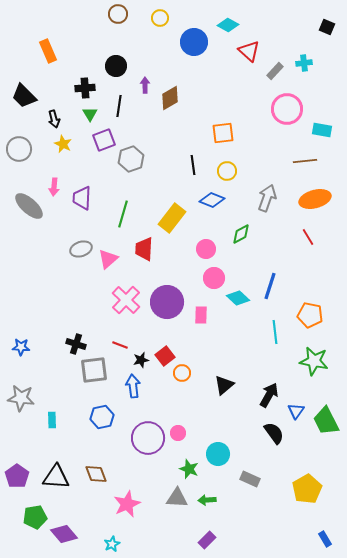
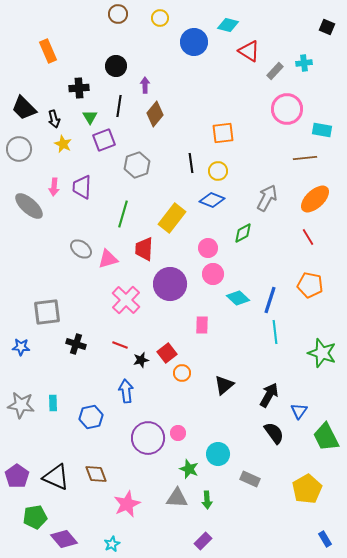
cyan diamond at (228, 25): rotated 15 degrees counterclockwise
red triangle at (249, 51): rotated 10 degrees counterclockwise
black cross at (85, 88): moved 6 px left
black trapezoid at (24, 96): moved 12 px down
brown diamond at (170, 98): moved 15 px left, 16 px down; rotated 20 degrees counterclockwise
green triangle at (90, 114): moved 3 px down
gray hexagon at (131, 159): moved 6 px right, 6 px down
brown line at (305, 161): moved 3 px up
black line at (193, 165): moved 2 px left, 2 px up
yellow circle at (227, 171): moved 9 px left
purple trapezoid at (82, 198): moved 11 px up
gray arrow at (267, 198): rotated 8 degrees clockwise
orange ellipse at (315, 199): rotated 28 degrees counterclockwise
green diamond at (241, 234): moved 2 px right, 1 px up
gray ellipse at (81, 249): rotated 55 degrees clockwise
pink circle at (206, 249): moved 2 px right, 1 px up
pink triangle at (108, 259): rotated 25 degrees clockwise
pink circle at (214, 278): moved 1 px left, 4 px up
blue line at (270, 286): moved 14 px down
purple circle at (167, 302): moved 3 px right, 18 px up
pink rectangle at (201, 315): moved 1 px right, 10 px down
orange pentagon at (310, 315): moved 30 px up
red square at (165, 356): moved 2 px right, 3 px up
green star at (314, 361): moved 8 px right, 8 px up; rotated 8 degrees clockwise
gray square at (94, 370): moved 47 px left, 58 px up
blue arrow at (133, 386): moved 7 px left, 5 px down
gray star at (21, 398): moved 7 px down
blue triangle at (296, 411): moved 3 px right
blue hexagon at (102, 417): moved 11 px left
cyan rectangle at (52, 420): moved 1 px right, 17 px up
green trapezoid at (326, 421): moved 16 px down
black triangle at (56, 477): rotated 20 degrees clockwise
green arrow at (207, 500): rotated 90 degrees counterclockwise
purple diamond at (64, 534): moved 5 px down
purple rectangle at (207, 540): moved 4 px left, 1 px down
